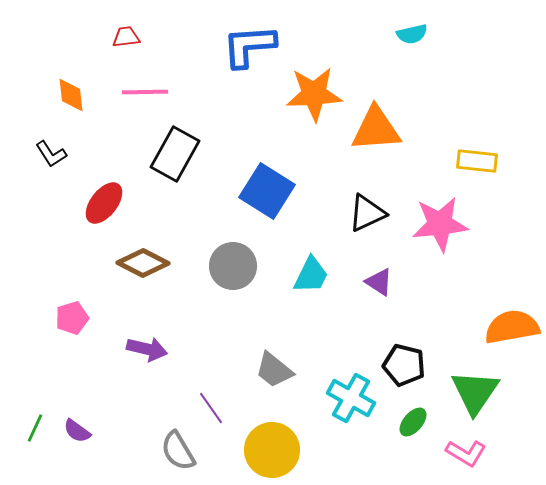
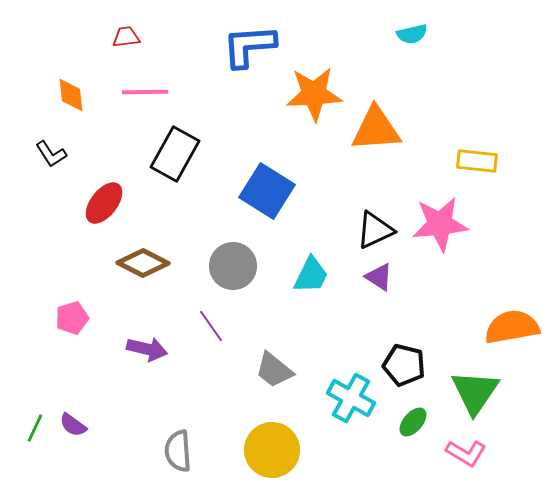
black triangle: moved 8 px right, 17 px down
purple triangle: moved 5 px up
purple line: moved 82 px up
purple semicircle: moved 4 px left, 6 px up
gray semicircle: rotated 27 degrees clockwise
